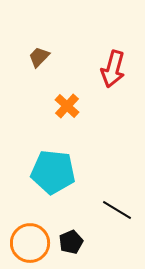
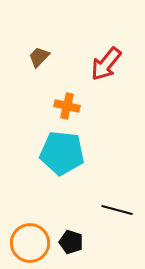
red arrow: moved 7 px left, 5 px up; rotated 24 degrees clockwise
orange cross: rotated 30 degrees counterclockwise
cyan pentagon: moved 9 px right, 19 px up
black line: rotated 16 degrees counterclockwise
black pentagon: rotated 30 degrees counterclockwise
